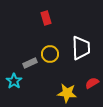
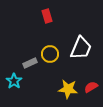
red rectangle: moved 1 px right, 2 px up
white trapezoid: rotated 25 degrees clockwise
red semicircle: moved 1 px left, 4 px down
yellow star: moved 1 px right, 4 px up
